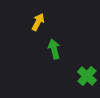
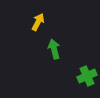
green cross: rotated 24 degrees clockwise
